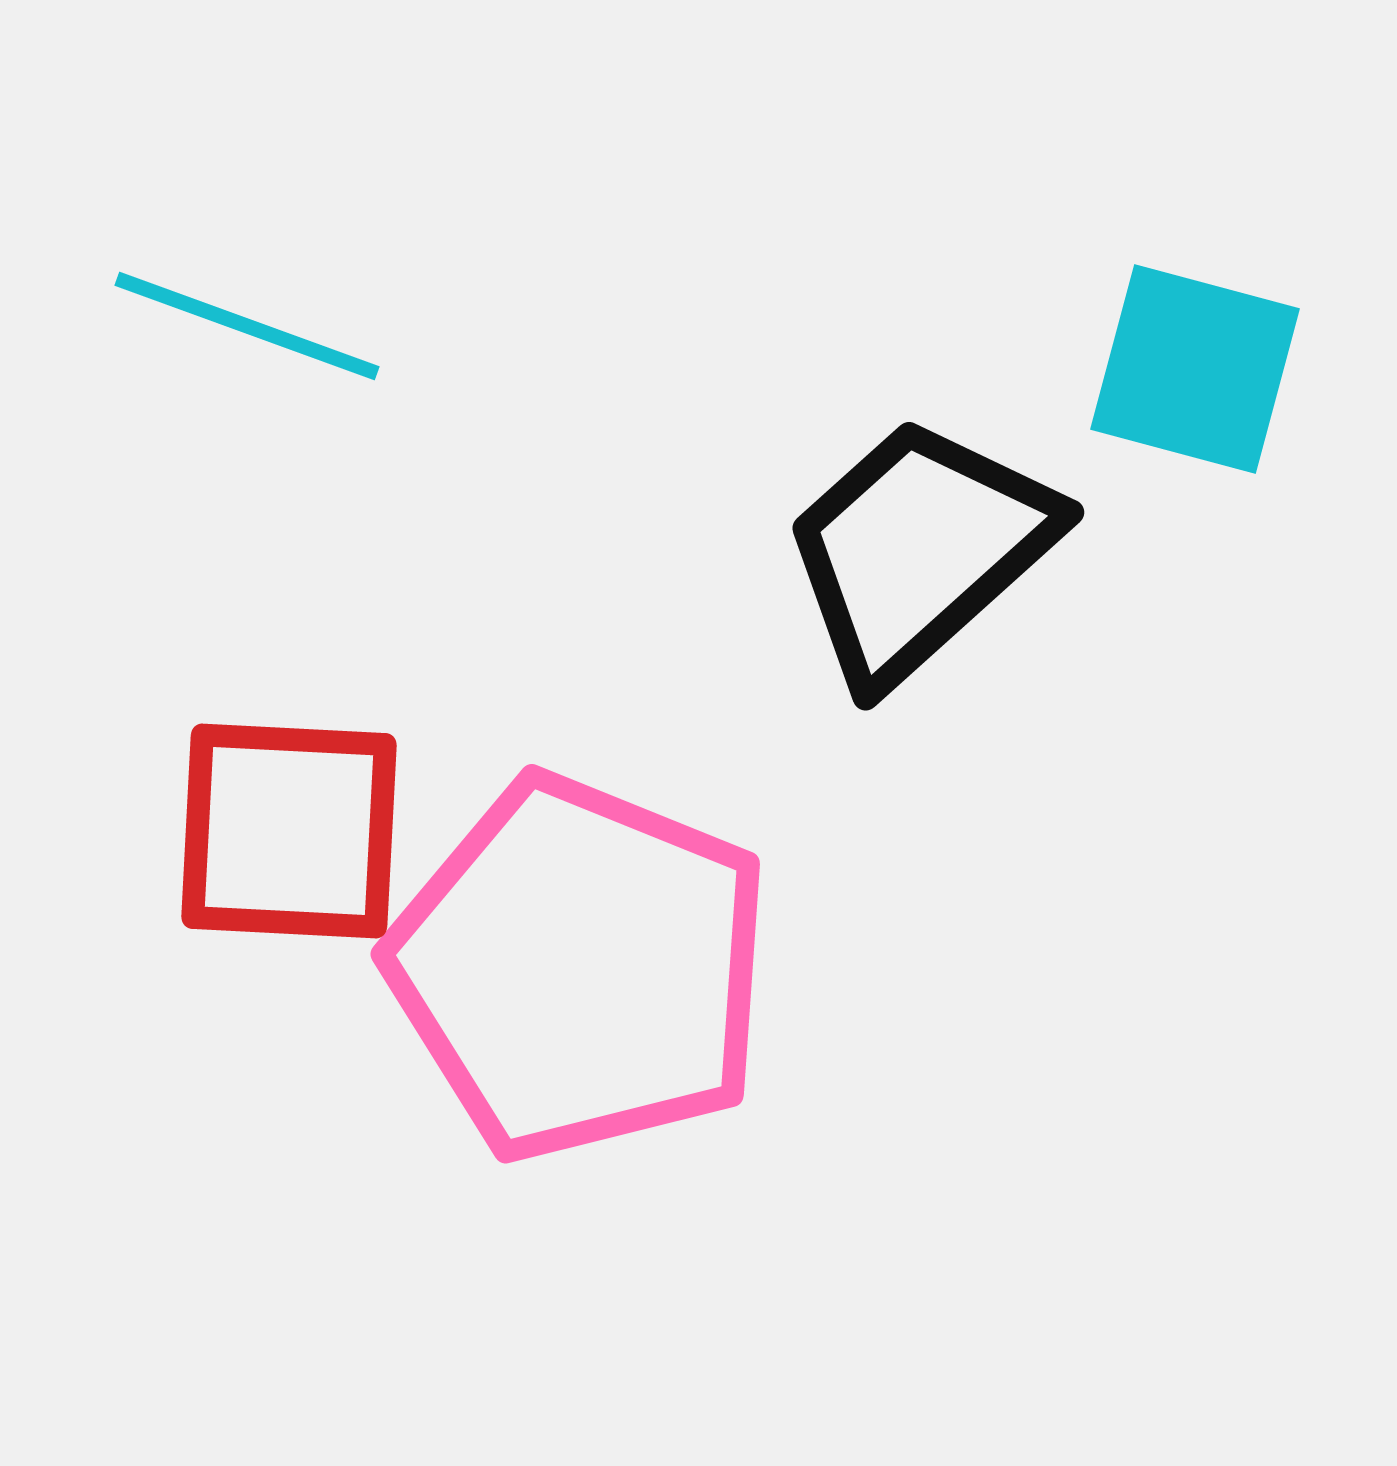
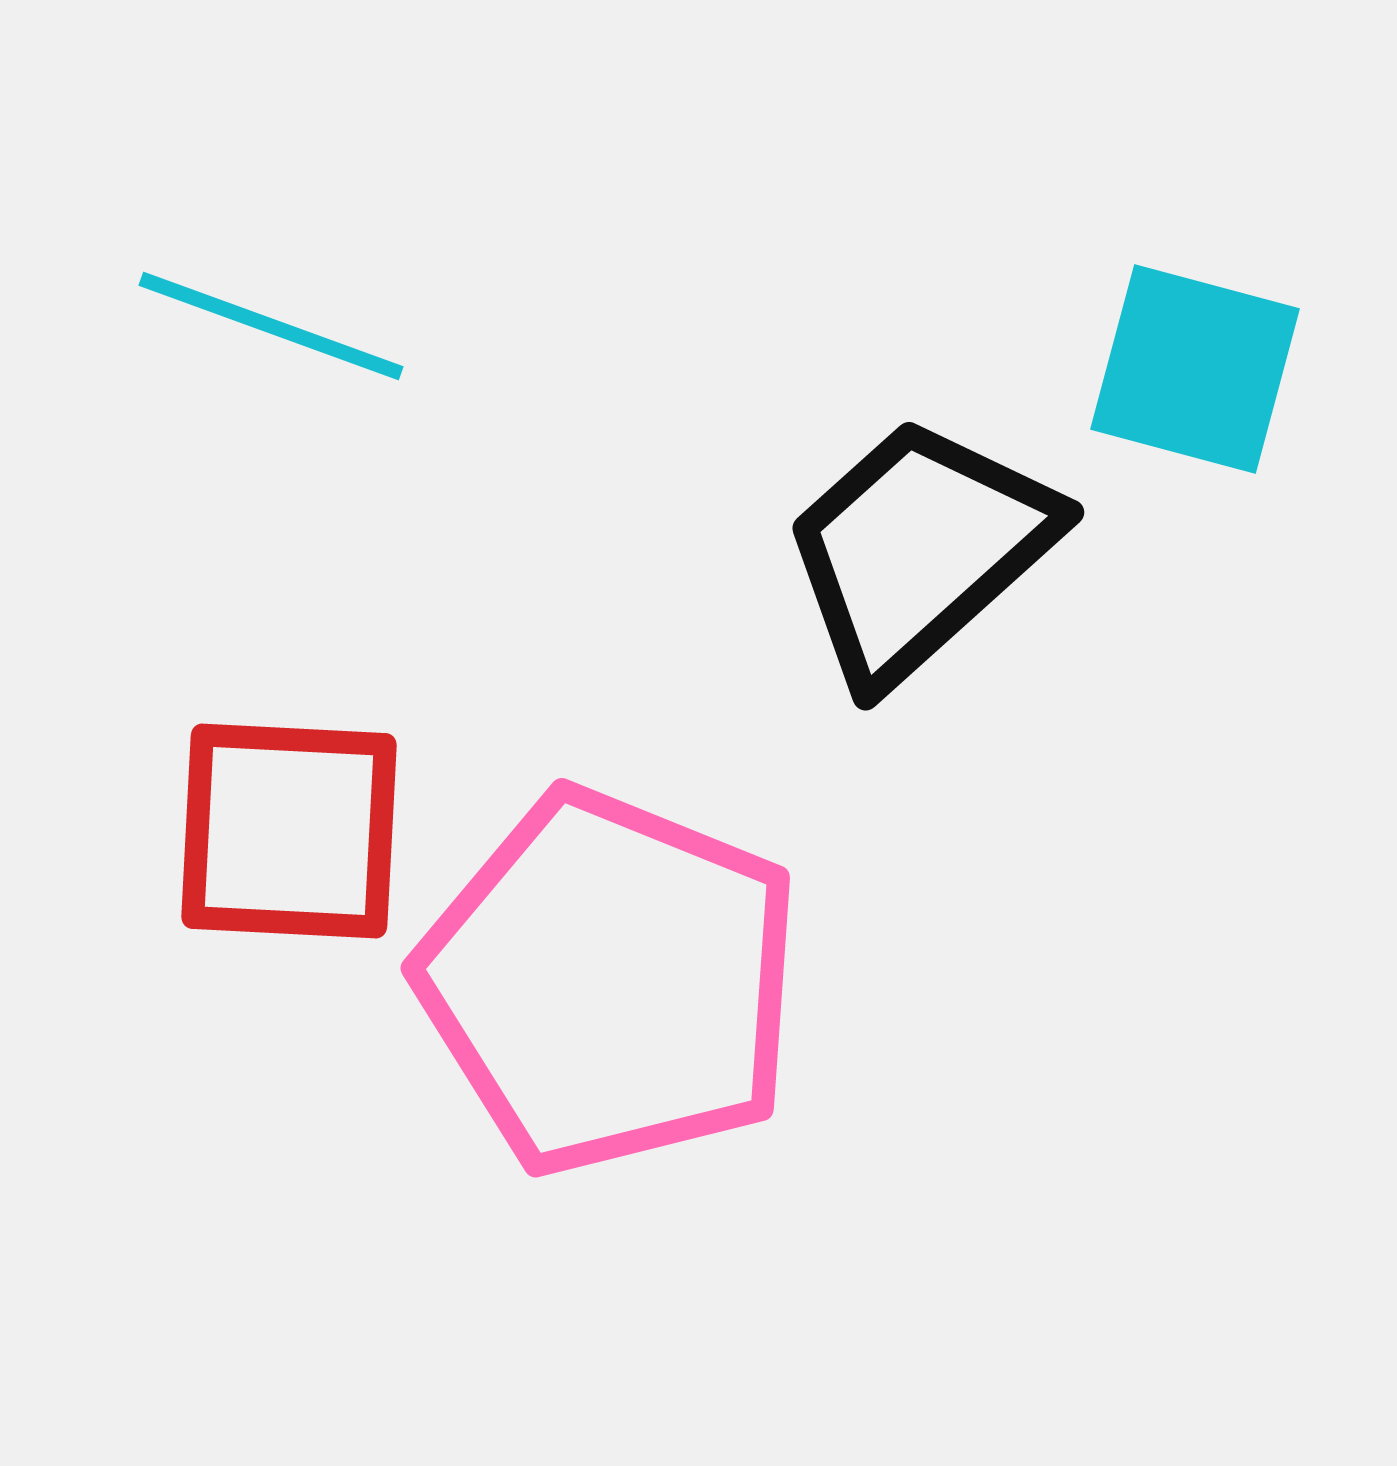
cyan line: moved 24 px right
pink pentagon: moved 30 px right, 14 px down
